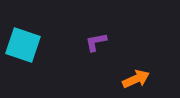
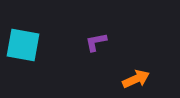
cyan square: rotated 9 degrees counterclockwise
